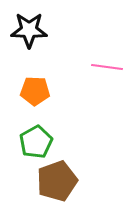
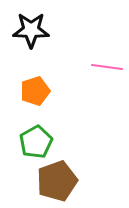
black star: moved 2 px right
orange pentagon: rotated 20 degrees counterclockwise
